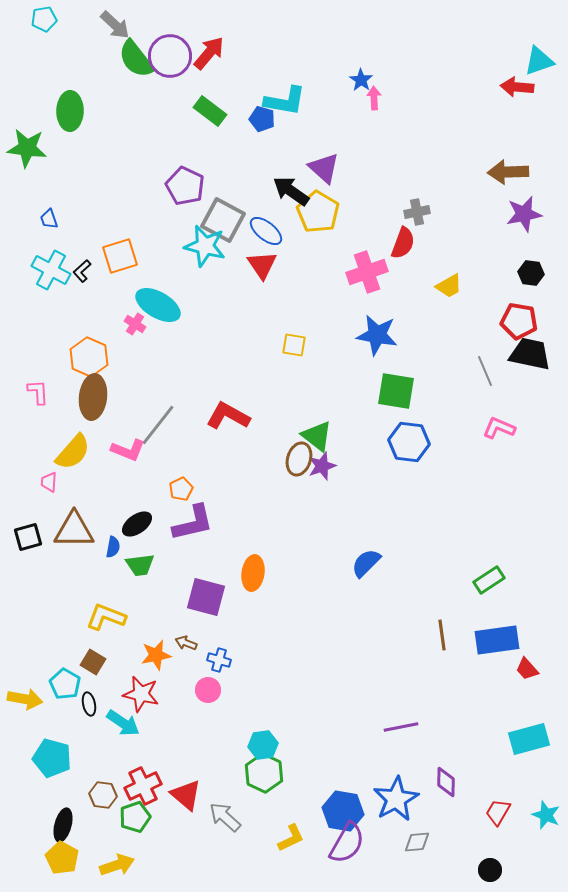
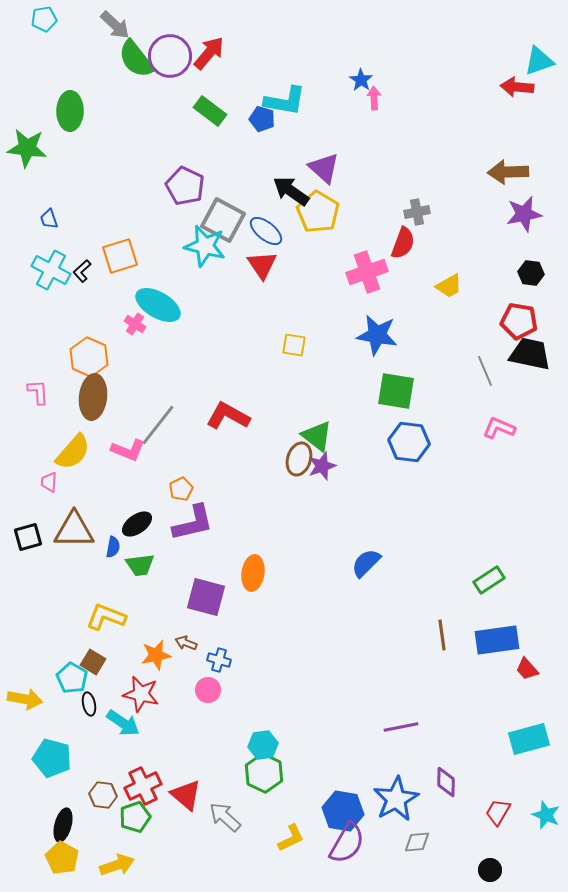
cyan pentagon at (65, 684): moved 7 px right, 6 px up
